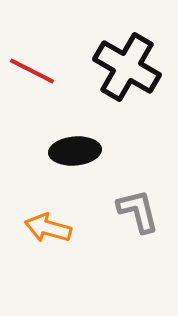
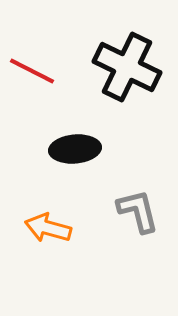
black cross: rotated 4 degrees counterclockwise
black ellipse: moved 2 px up
